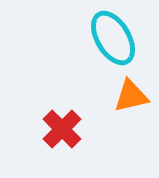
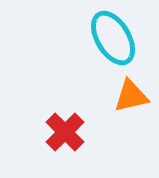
red cross: moved 3 px right, 3 px down
